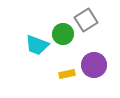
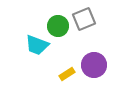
gray square: moved 2 px left, 1 px up; rotated 10 degrees clockwise
green circle: moved 5 px left, 8 px up
yellow rectangle: rotated 21 degrees counterclockwise
